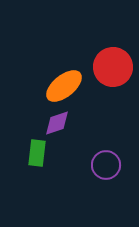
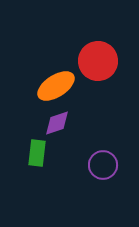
red circle: moved 15 px left, 6 px up
orange ellipse: moved 8 px left; rotated 6 degrees clockwise
purple circle: moved 3 px left
